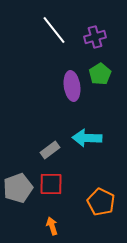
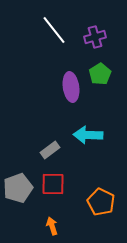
purple ellipse: moved 1 px left, 1 px down
cyan arrow: moved 1 px right, 3 px up
red square: moved 2 px right
